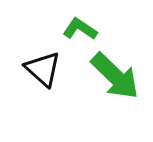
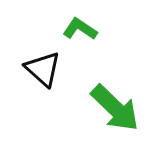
green arrow: moved 32 px down
